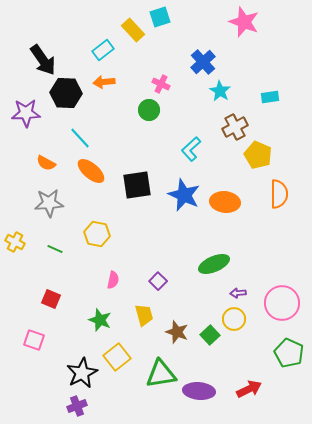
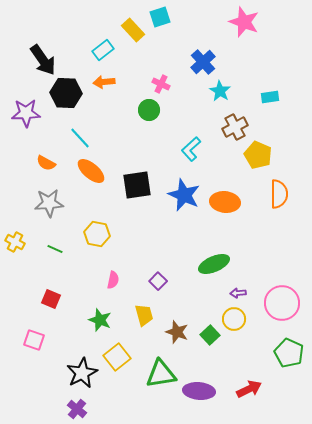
purple cross at (77, 406): moved 3 px down; rotated 30 degrees counterclockwise
